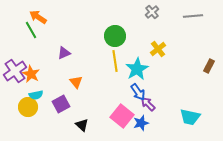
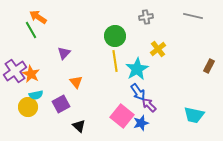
gray cross: moved 6 px left, 5 px down; rotated 32 degrees clockwise
gray line: rotated 18 degrees clockwise
purple triangle: rotated 24 degrees counterclockwise
purple arrow: moved 1 px right, 1 px down
cyan trapezoid: moved 4 px right, 2 px up
black triangle: moved 3 px left, 1 px down
